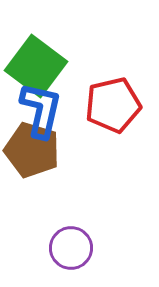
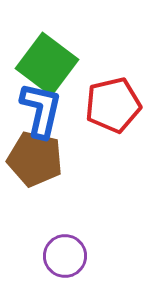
green square: moved 11 px right, 2 px up
brown pentagon: moved 3 px right, 9 px down; rotated 4 degrees counterclockwise
purple circle: moved 6 px left, 8 px down
